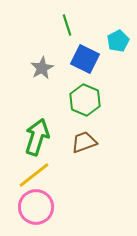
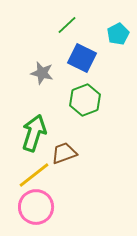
green line: rotated 65 degrees clockwise
cyan pentagon: moved 7 px up
blue square: moved 3 px left, 1 px up
gray star: moved 5 px down; rotated 30 degrees counterclockwise
green hexagon: rotated 16 degrees clockwise
green arrow: moved 3 px left, 4 px up
brown trapezoid: moved 20 px left, 11 px down
